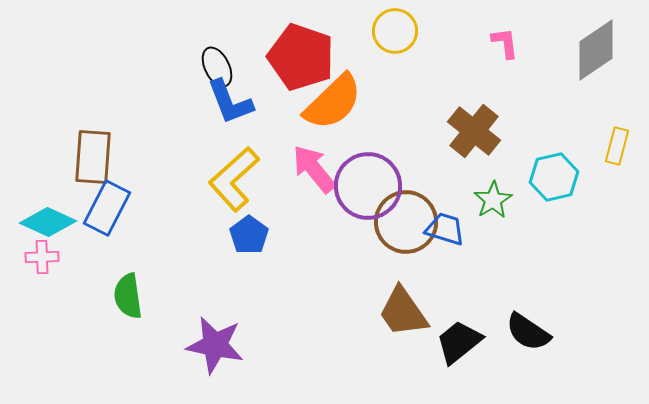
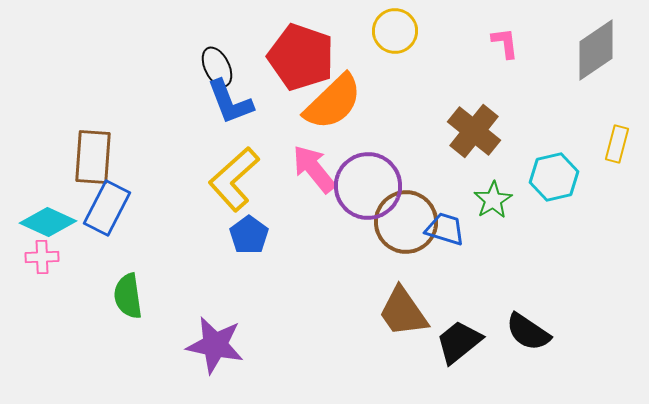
yellow rectangle: moved 2 px up
